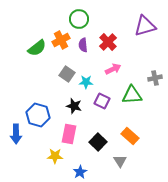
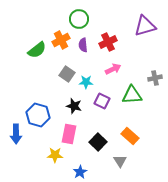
red cross: rotated 18 degrees clockwise
green semicircle: moved 2 px down
yellow star: moved 1 px up
